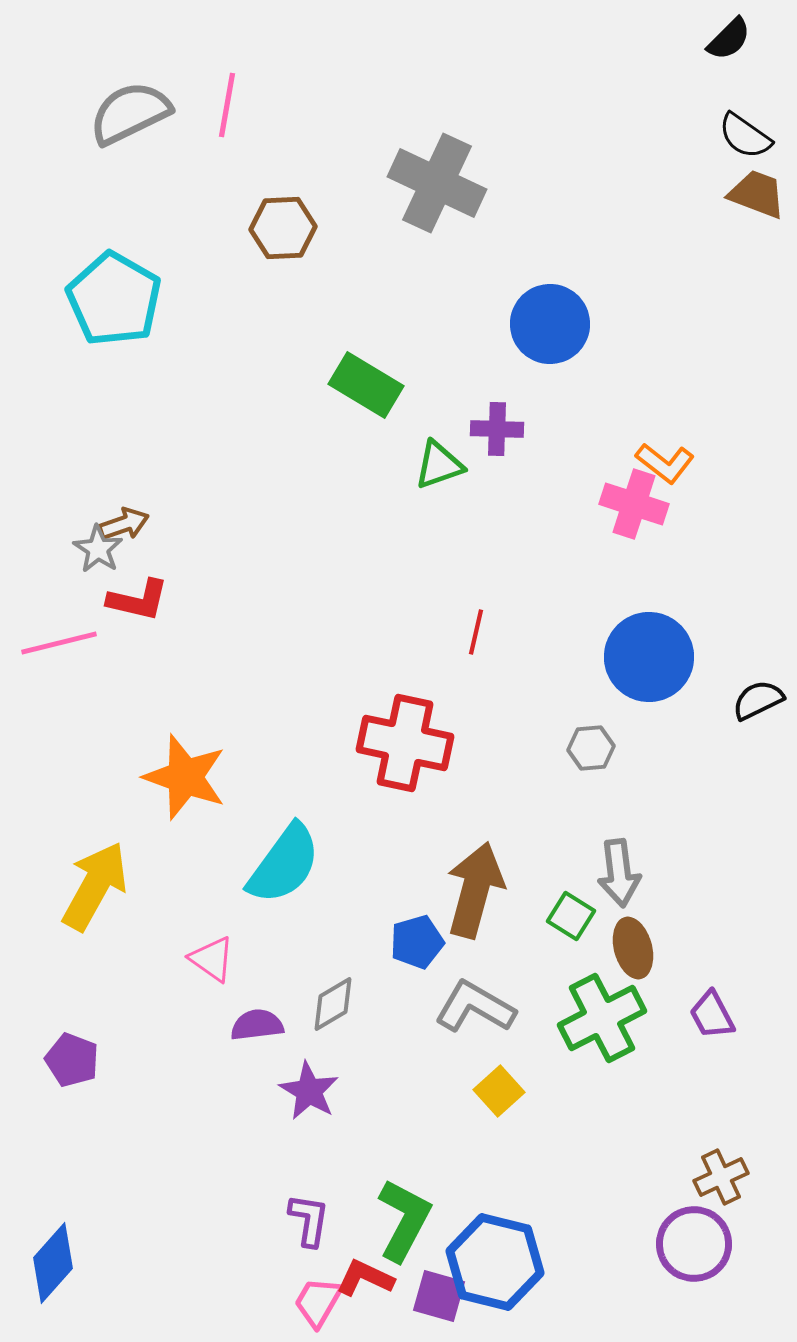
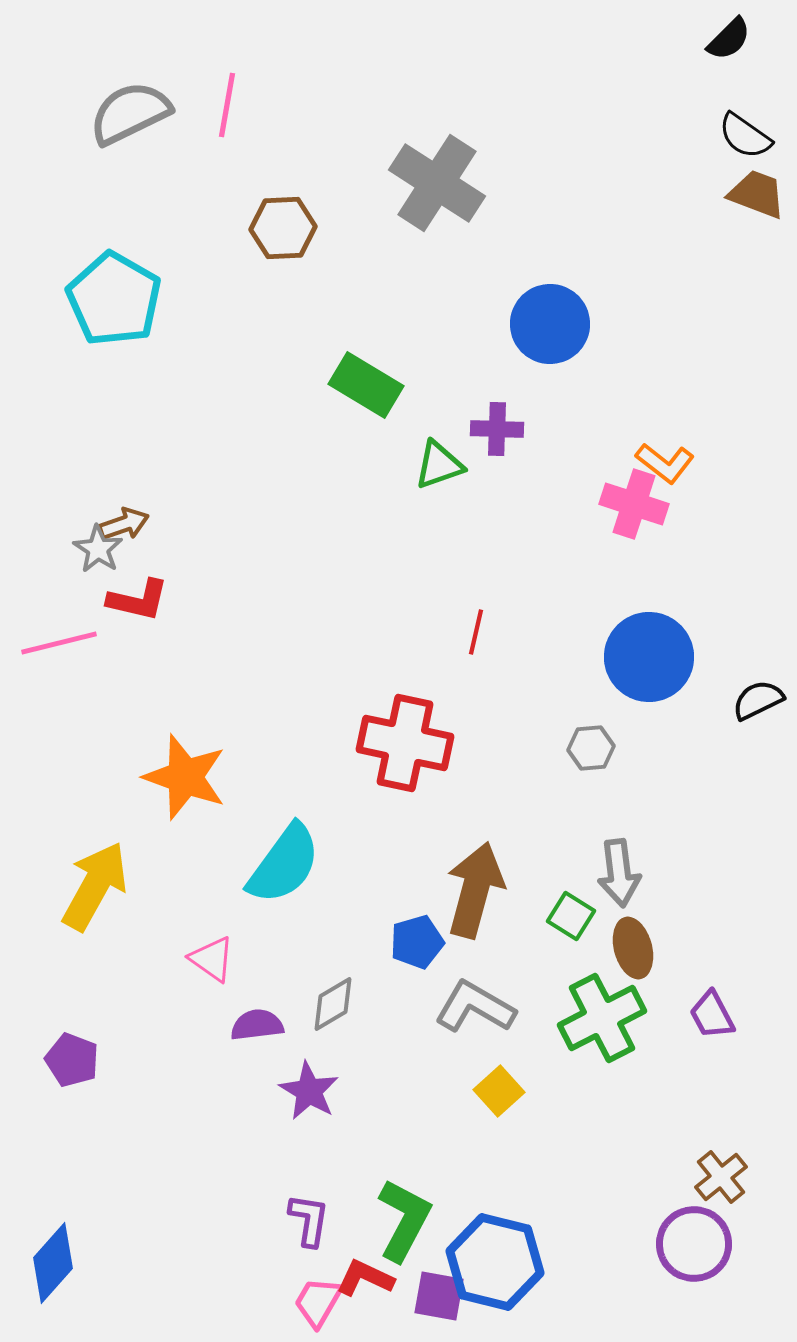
gray cross at (437, 183): rotated 8 degrees clockwise
brown cross at (721, 1177): rotated 14 degrees counterclockwise
purple square at (439, 1296): rotated 6 degrees counterclockwise
